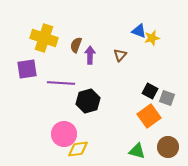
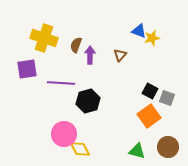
yellow diamond: moved 2 px right; rotated 70 degrees clockwise
